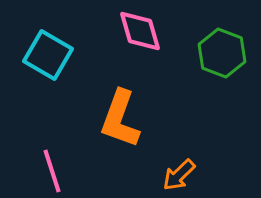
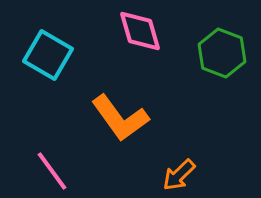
orange L-shape: moved 1 px up; rotated 56 degrees counterclockwise
pink line: rotated 18 degrees counterclockwise
